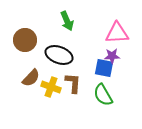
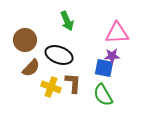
brown semicircle: moved 10 px up
